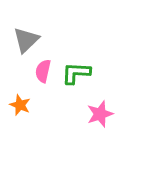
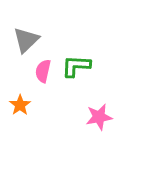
green L-shape: moved 7 px up
orange star: rotated 15 degrees clockwise
pink star: moved 1 px left, 3 px down; rotated 8 degrees clockwise
